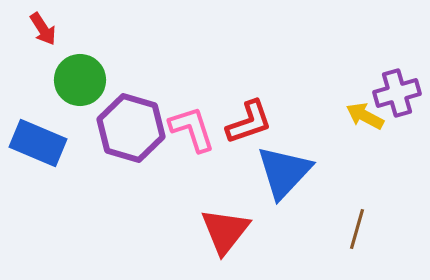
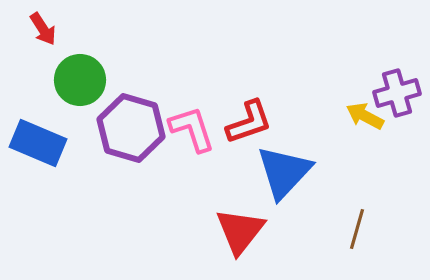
red triangle: moved 15 px right
